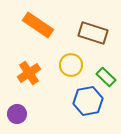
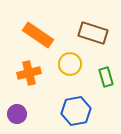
orange rectangle: moved 10 px down
yellow circle: moved 1 px left, 1 px up
orange cross: rotated 20 degrees clockwise
green rectangle: rotated 30 degrees clockwise
blue hexagon: moved 12 px left, 10 px down
